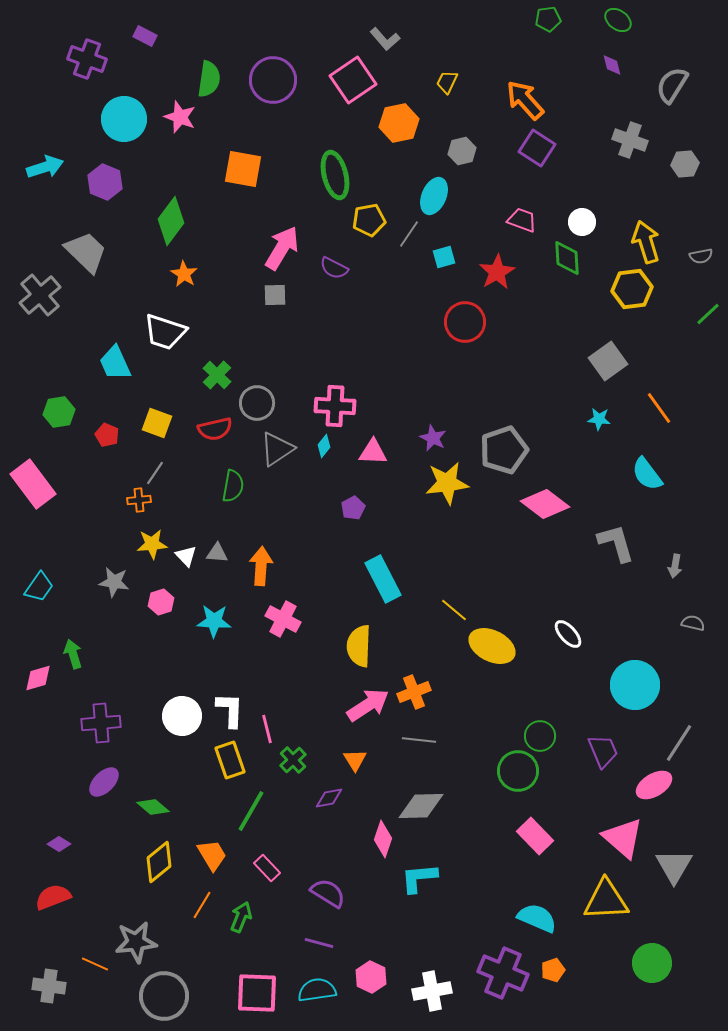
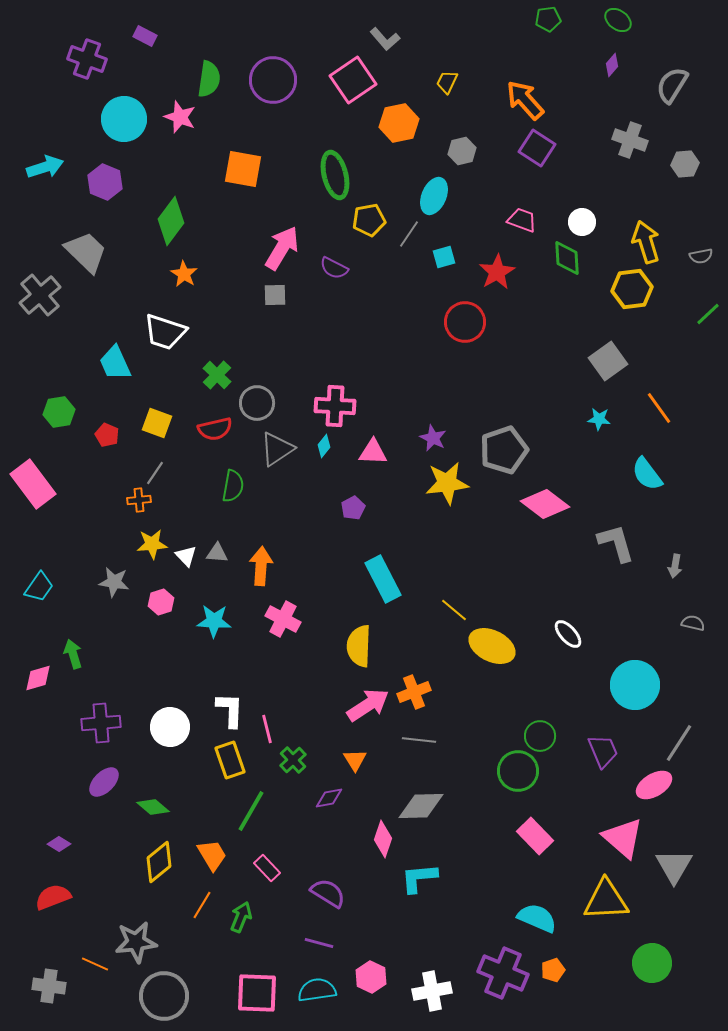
purple diamond at (612, 65): rotated 55 degrees clockwise
white circle at (182, 716): moved 12 px left, 11 px down
